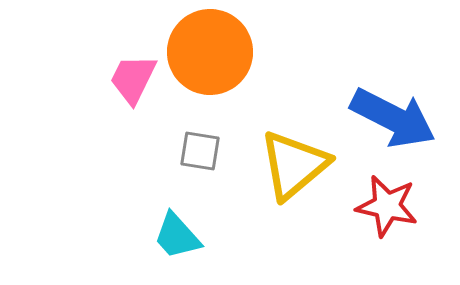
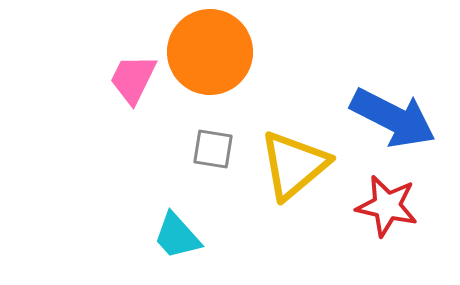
gray square: moved 13 px right, 2 px up
